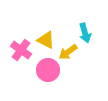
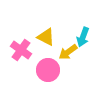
cyan arrow: moved 2 px left, 4 px down; rotated 36 degrees clockwise
yellow triangle: moved 3 px up
